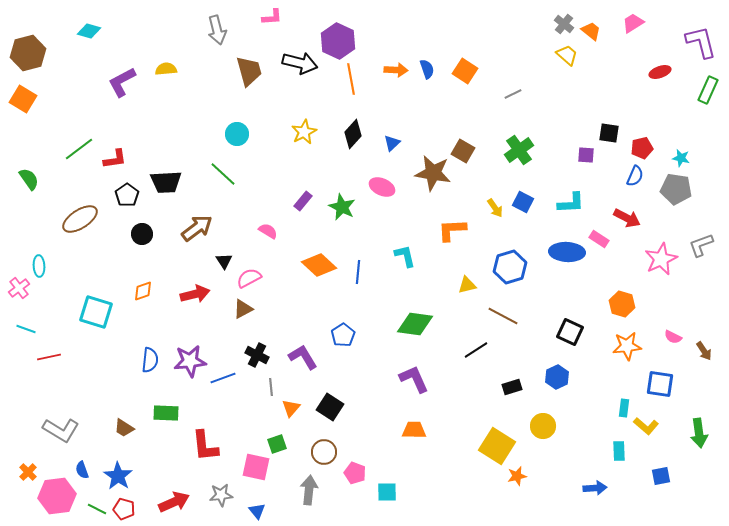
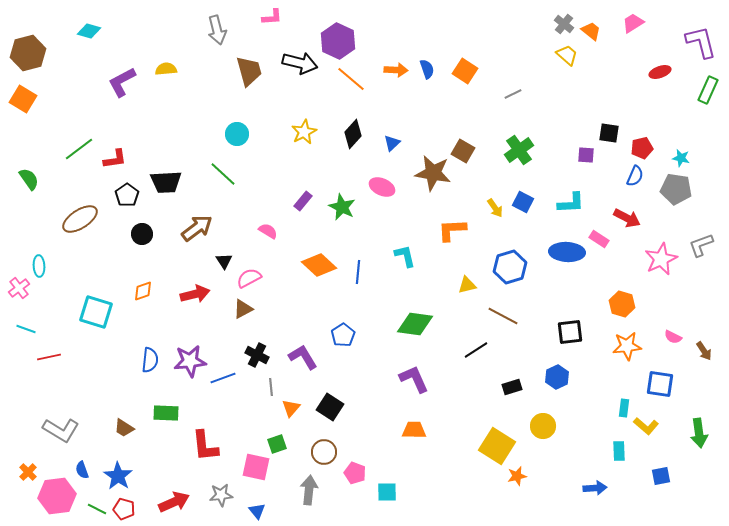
orange line at (351, 79): rotated 40 degrees counterclockwise
black square at (570, 332): rotated 32 degrees counterclockwise
